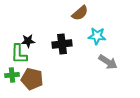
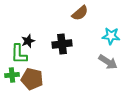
cyan star: moved 14 px right
black star: rotated 16 degrees counterclockwise
